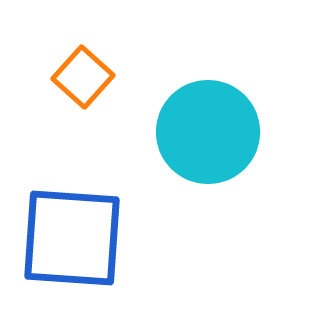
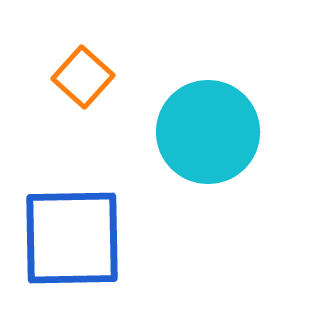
blue square: rotated 5 degrees counterclockwise
